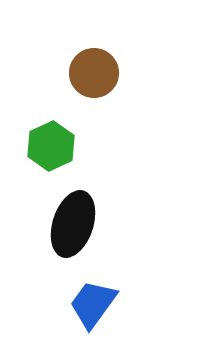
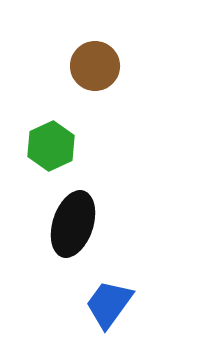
brown circle: moved 1 px right, 7 px up
blue trapezoid: moved 16 px right
